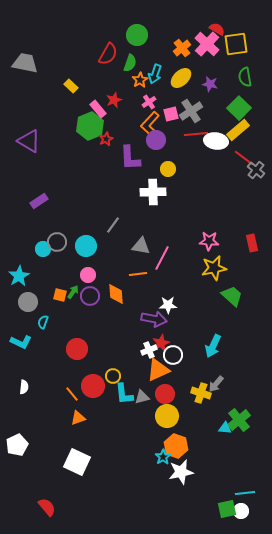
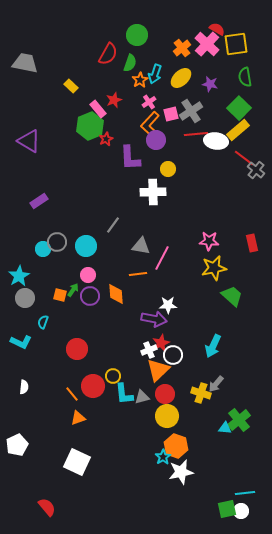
green arrow at (73, 292): moved 2 px up
gray circle at (28, 302): moved 3 px left, 4 px up
orange triangle at (158, 370): rotated 20 degrees counterclockwise
